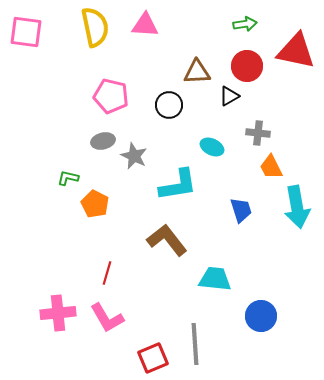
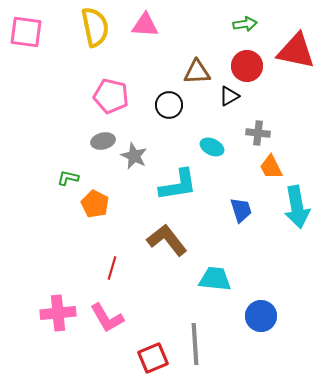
red line: moved 5 px right, 5 px up
